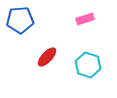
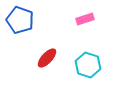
blue pentagon: rotated 24 degrees clockwise
red ellipse: moved 1 px down
